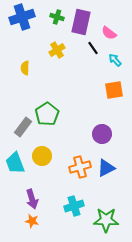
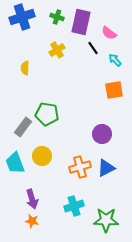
green pentagon: rotated 30 degrees counterclockwise
